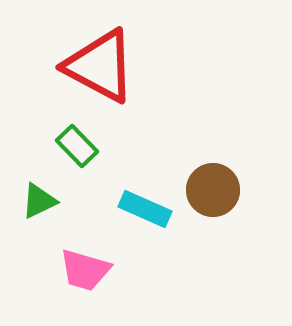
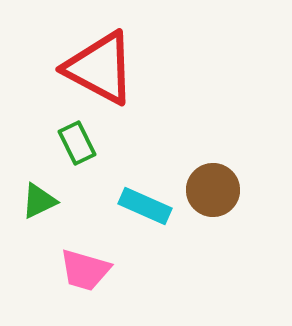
red triangle: moved 2 px down
green rectangle: moved 3 px up; rotated 18 degrees clockwise
cyan rectangle: moved 3 px up
